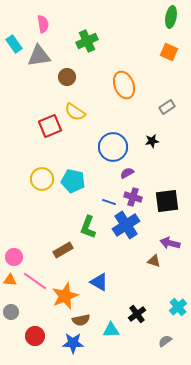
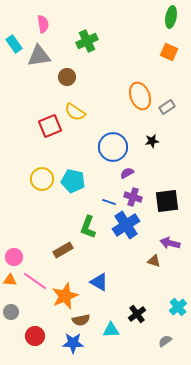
orange ellipse: moved 16 px right, 11 px down
